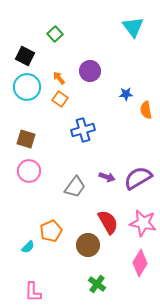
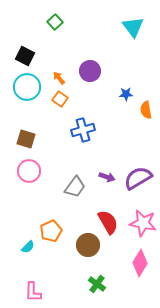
green square: moved 12 px up
